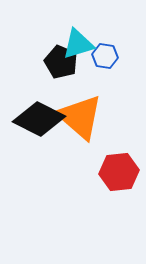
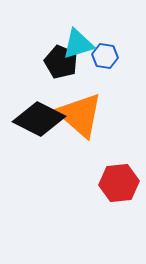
orange triangle: moved 2 px up
red hexagon: moved 11 px down
